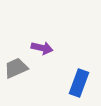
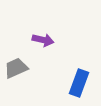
purple arrow: moved 1 px right, 8 px up
